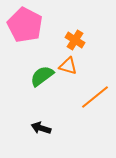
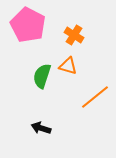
pink pentagon: moved 3 px right
orange cross: moved 1 px left, 5 px up
green semicircle: rotated 35 degrees counterclockwise
